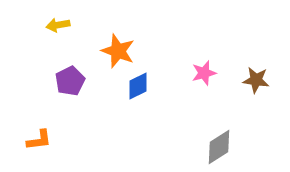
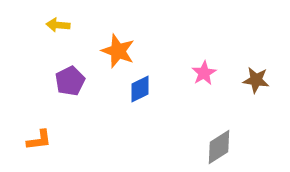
yellow arrow: rotated 15 degrees clockwise
pink star: rotated 15 degrees counterclockwise
blue diamond: moved 2 px right, 3 px down
